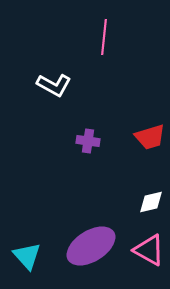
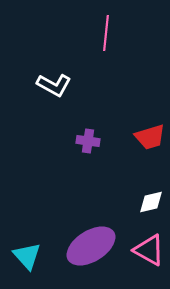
pink line: moved 2 px right, 4 px up
